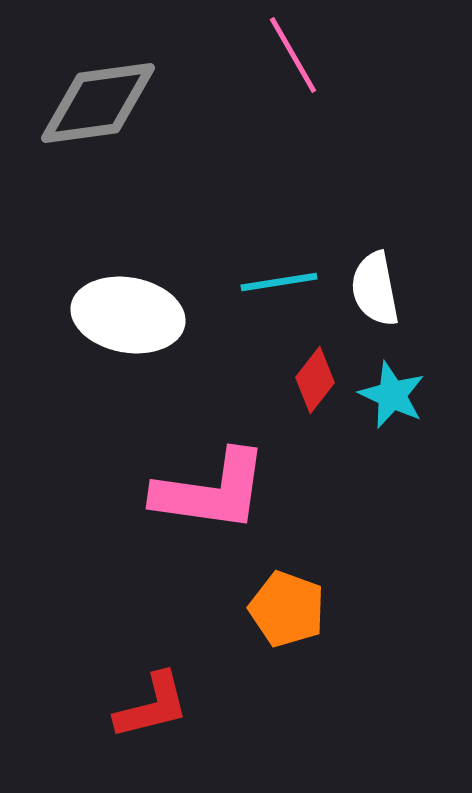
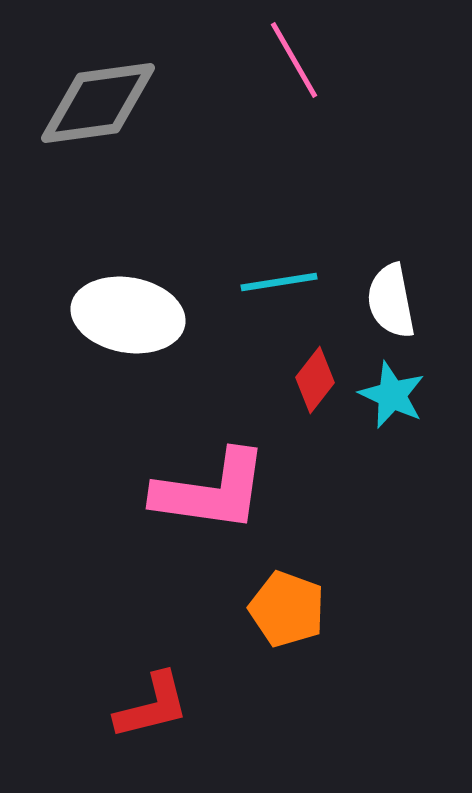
pink line: moved 1 px right, 5 px down
white semicircle: moved 16 px right, 12 px down
